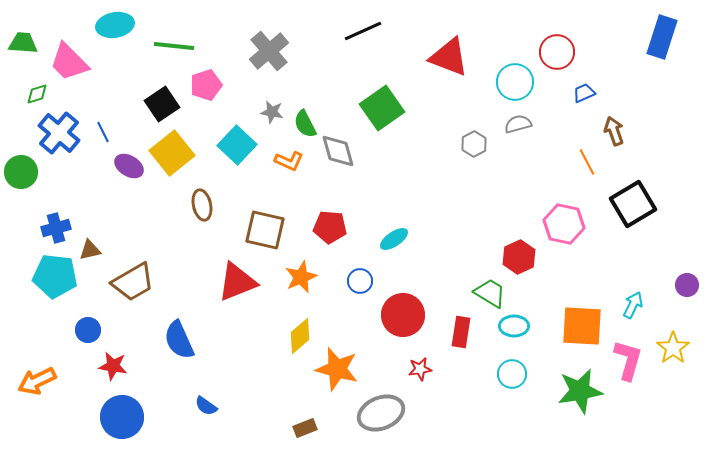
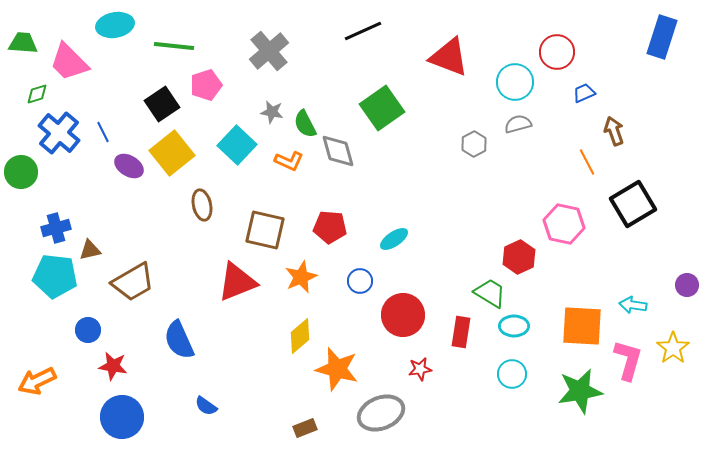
cyan arrow at (633, 305): rotated 108 degrees counterclockwise
